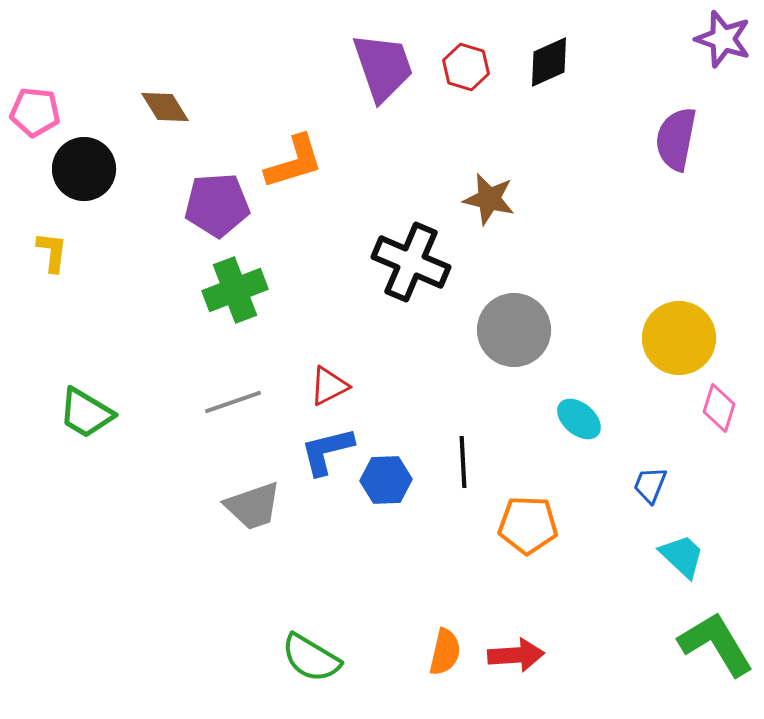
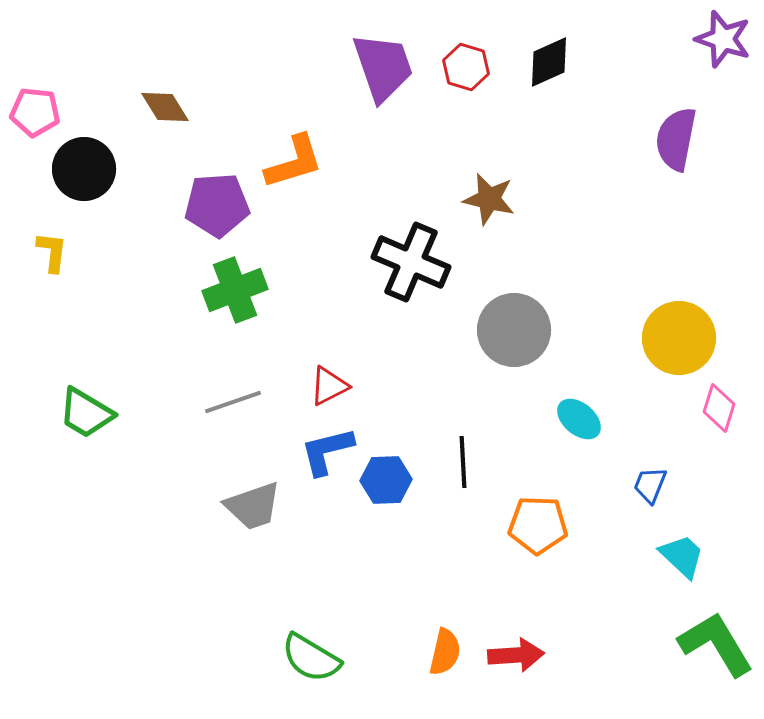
orange pentagon: moved 10 px right
